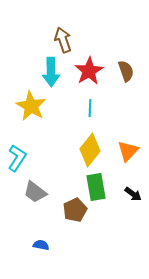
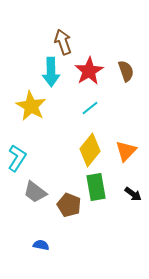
brown arrow: moved 2 px down
cyan line: rotated 48 degrees clockwise
orange triangle: moved 2 px left
brown pentagon: moved 6 px left, 5 px up; rotated 25 degrees counterclockwise
